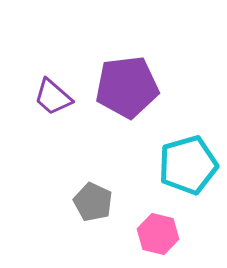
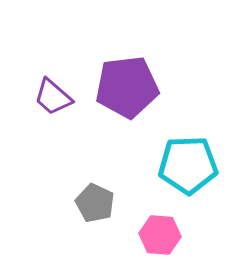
cyan pentagon: rotated 14 degrees clockwise
gray pentagon: moved 2 px right, 1 px down
pink hexagon: moved 2 px right, 1 px down; rotated 9 degrees counterclockwise
